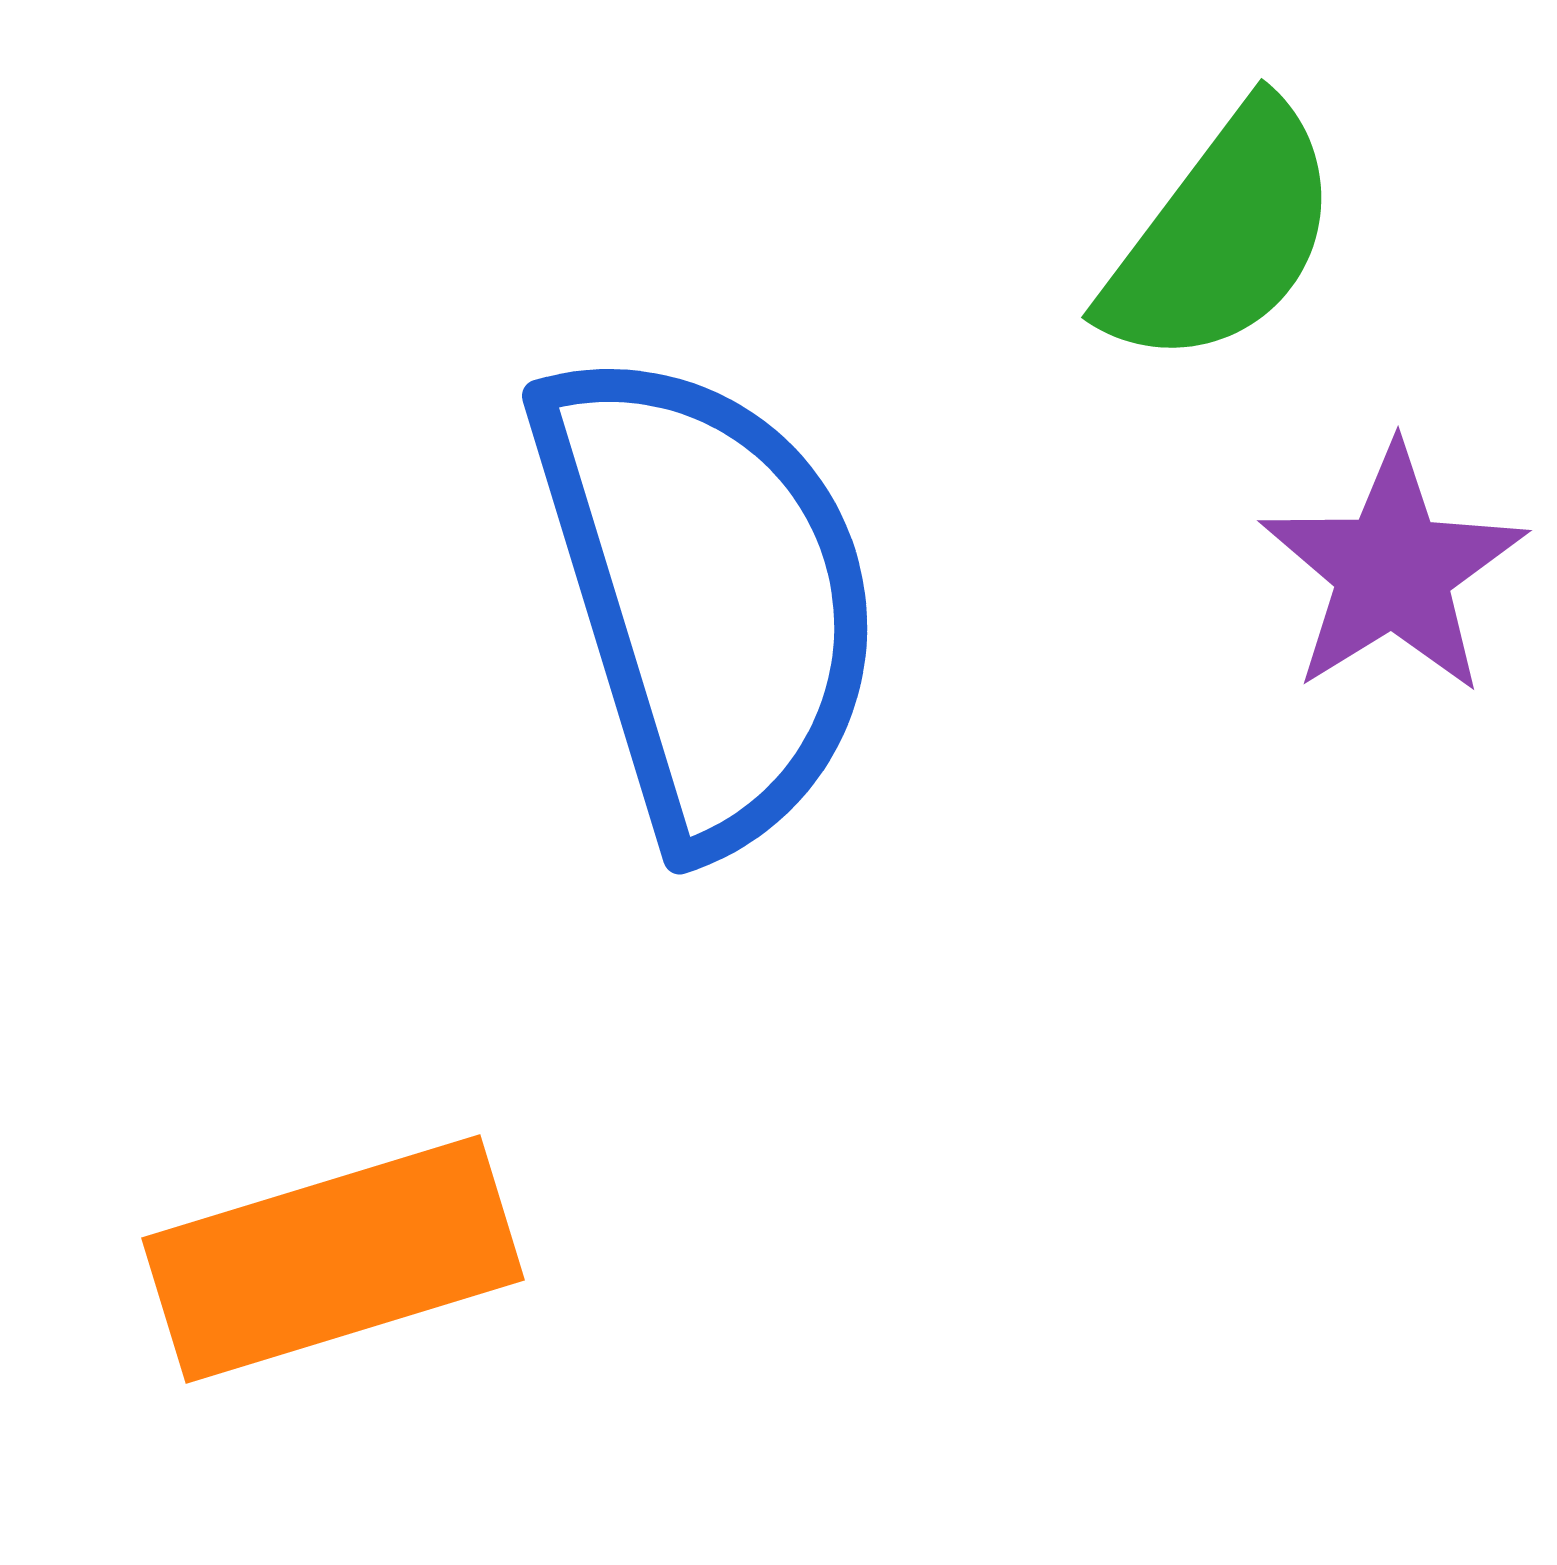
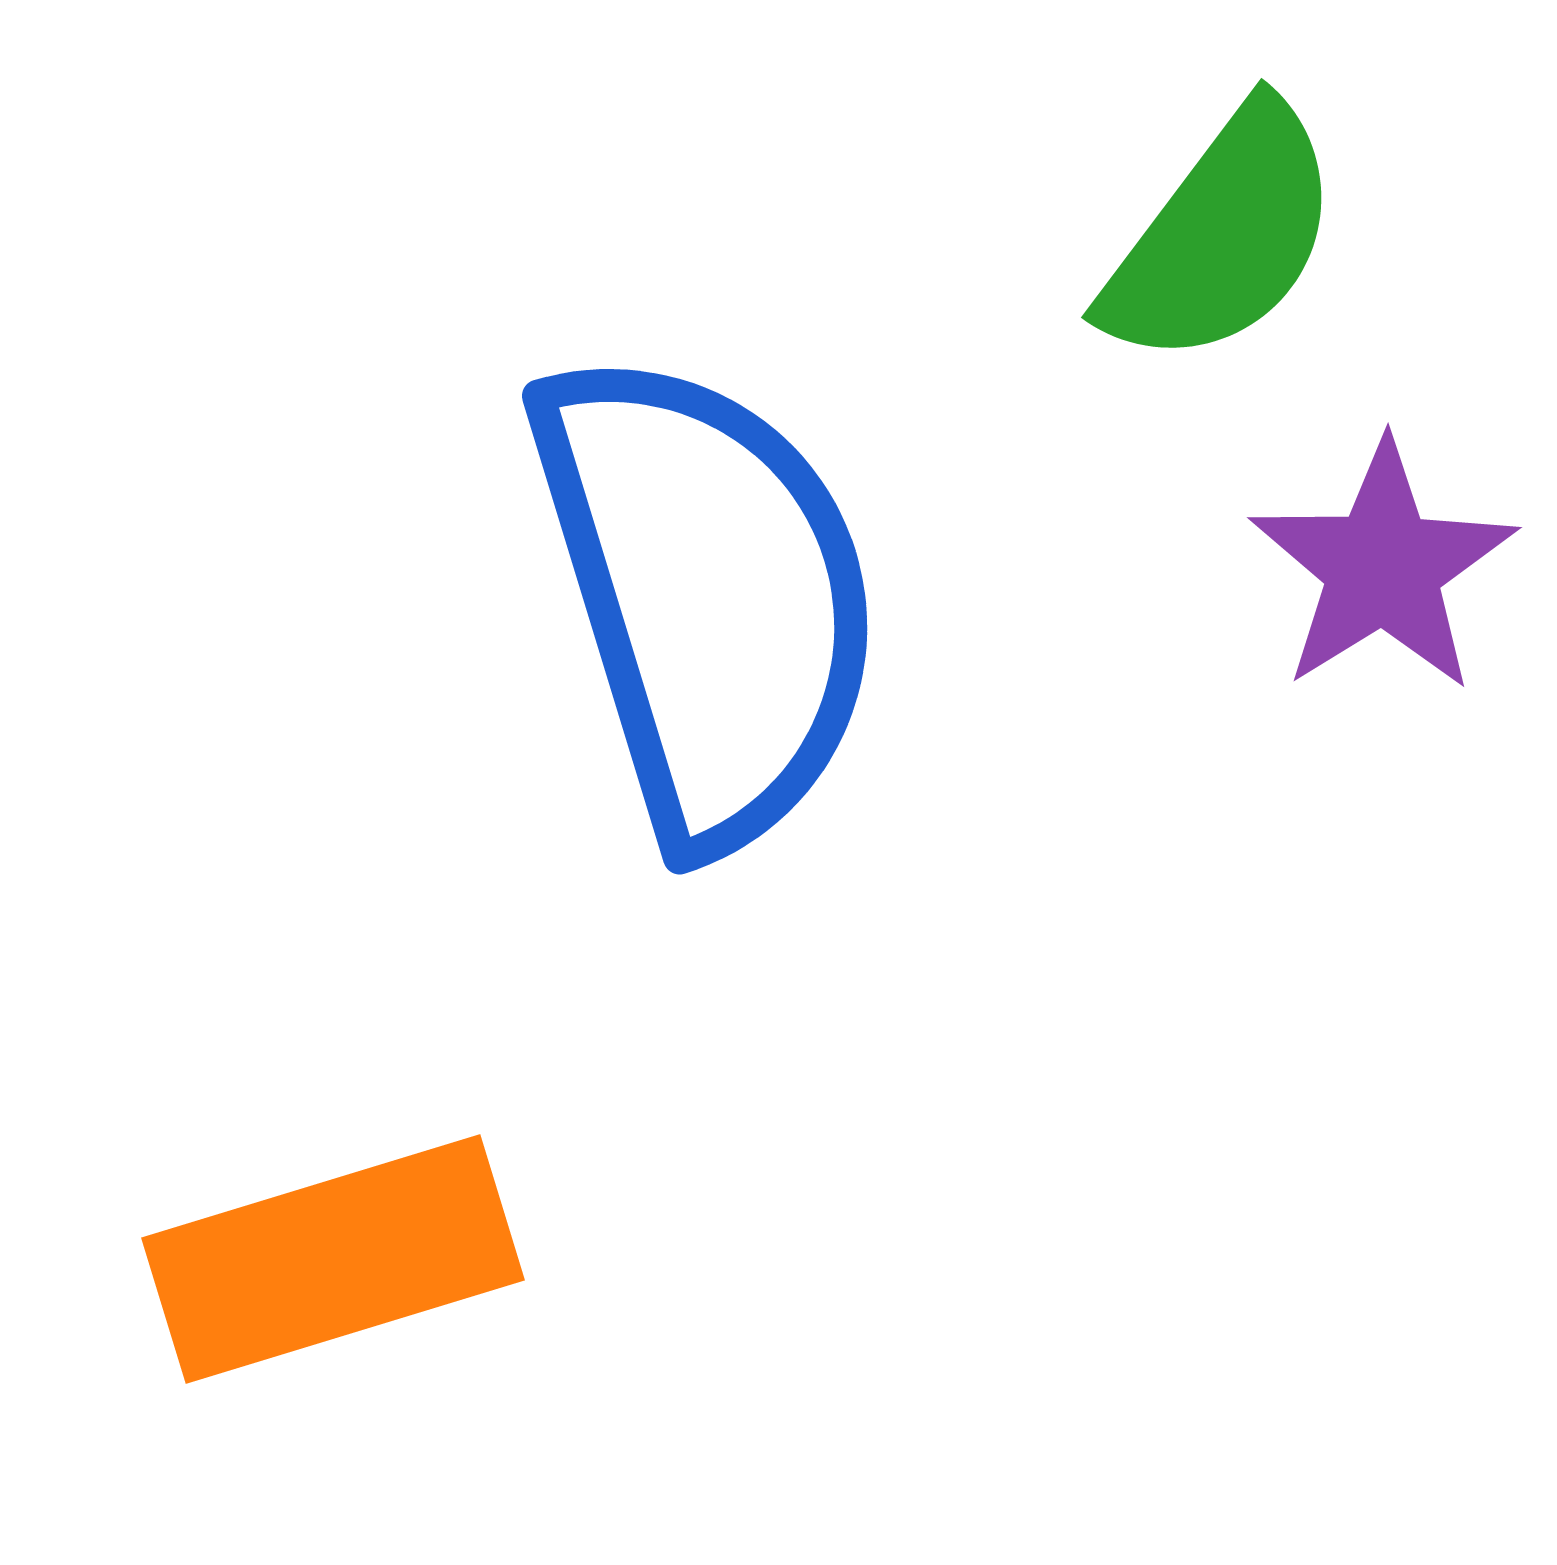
purple star: moved 10 px left, 3 px up
